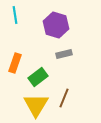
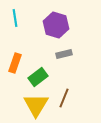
cyan line: moved 3 px down
